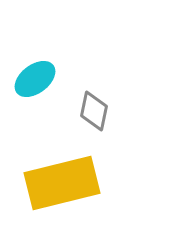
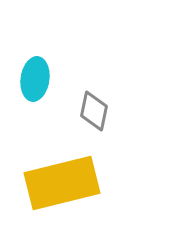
cyan ellipse: rotated 45 degrees counterclockwise
